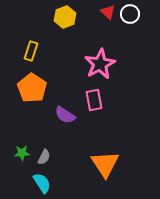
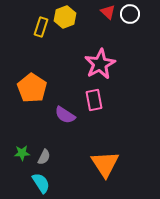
yellow rectangle: moved 10 px right, 24 px up
cyan semicircle: moved 1 px left
